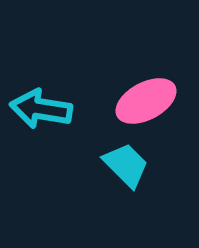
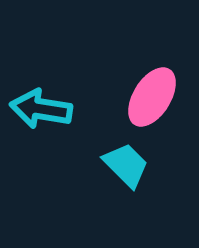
pink ellipse: moved 6 px right, 4 px up; rotated 30 degrees counterclockwise
